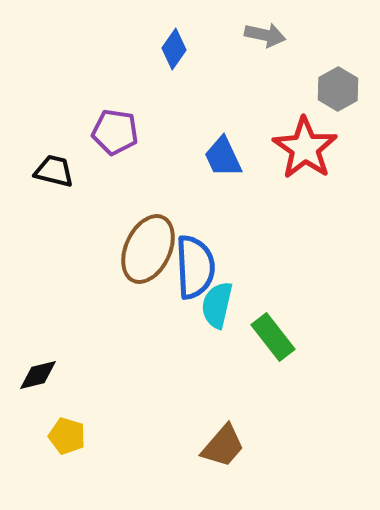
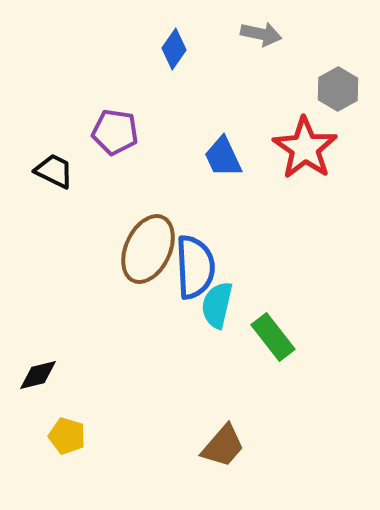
gray arrow: moved 4 px left, 1 px up
black trapezoid: rotated 12 degrees clockwise
